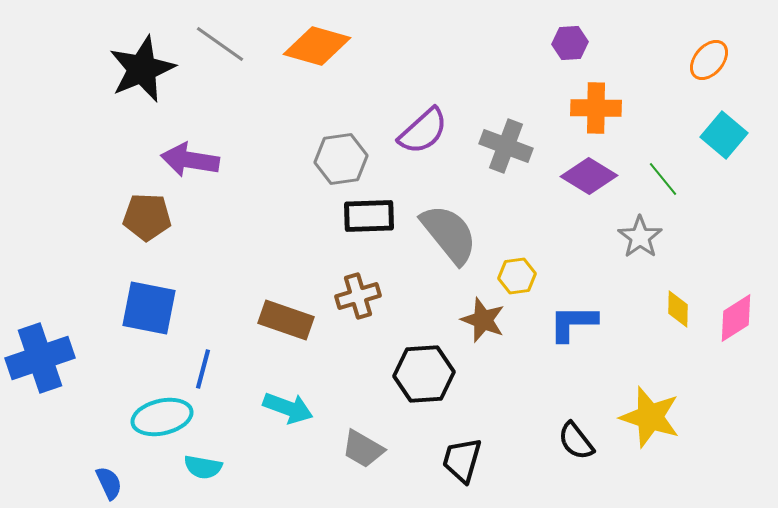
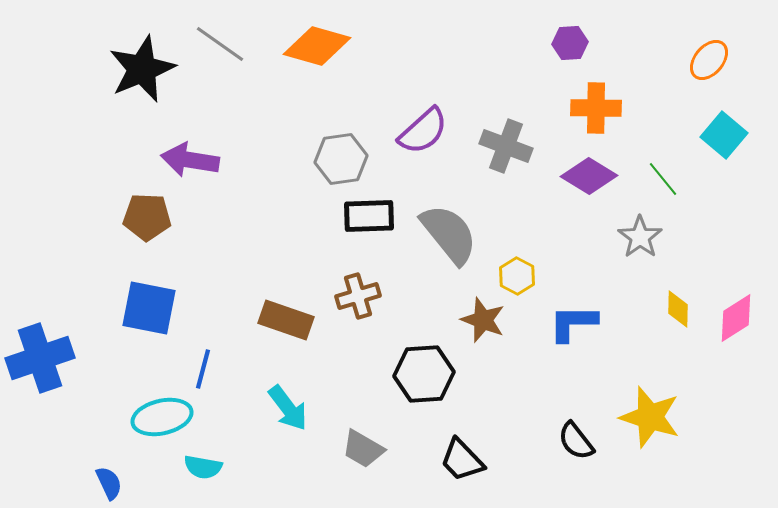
yellow hexagon: rotated 24 degrees counterclockwise
cyan arrow: rotated 33 degrees clockwise
black trapezoid: rotated 60 degrees counterclockwise
